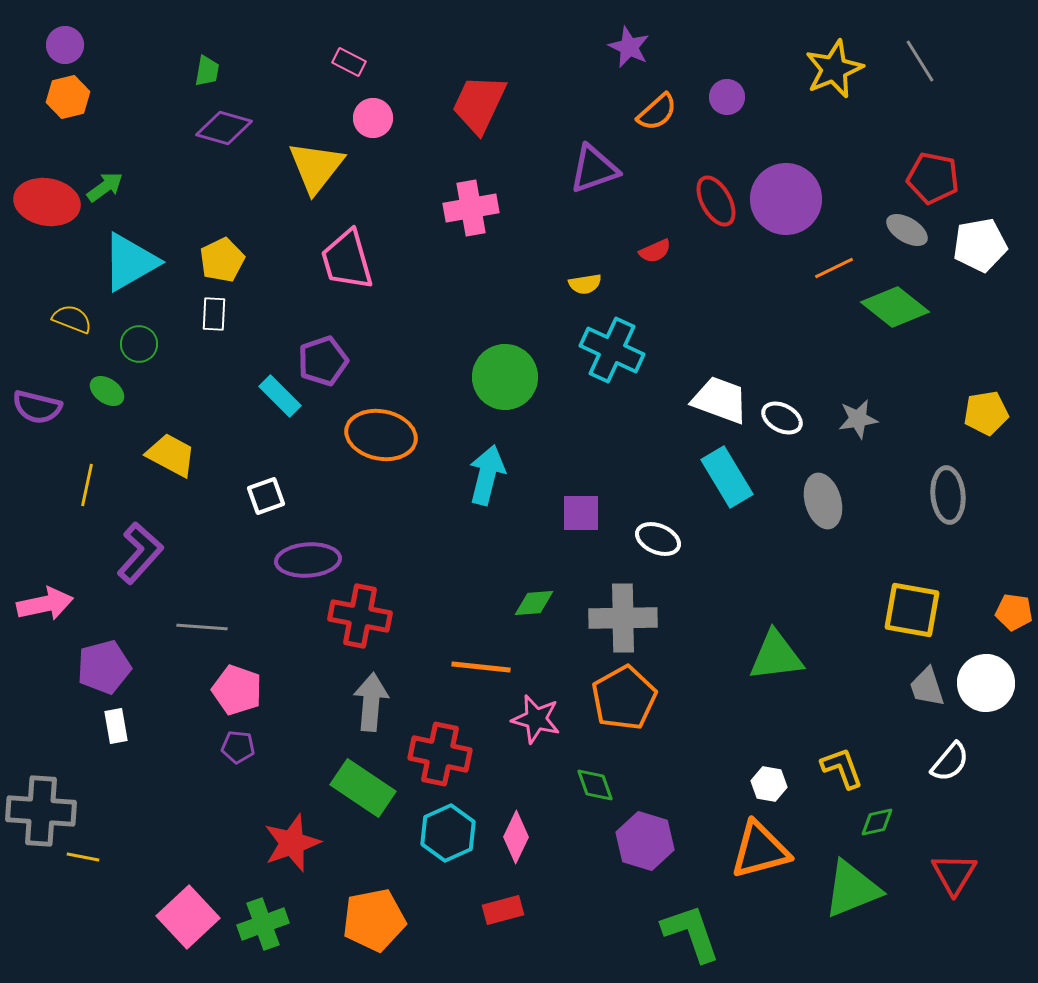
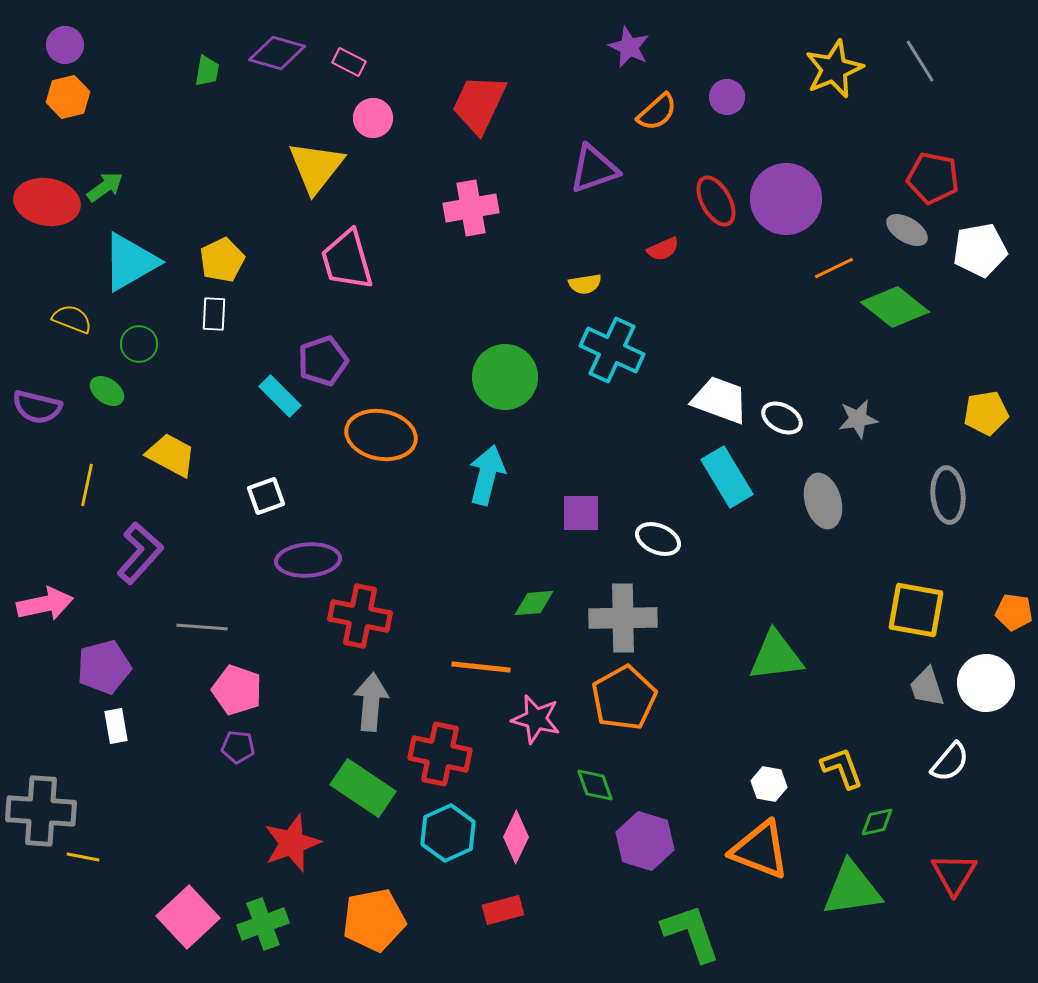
purple diamond at (224, 128): moved 53 px right, 75 px up
white pentagon at (980, 245): moved 5 px down
red semicircle at (655, 251): moved 8 px right, 2 px up
yellow square at (912, 610): moved 4 px right
orange triangle at (760, 850): rotated 36 degrees clockwise
green triangle at (852, 889): rotated 14 degrees clockwise
